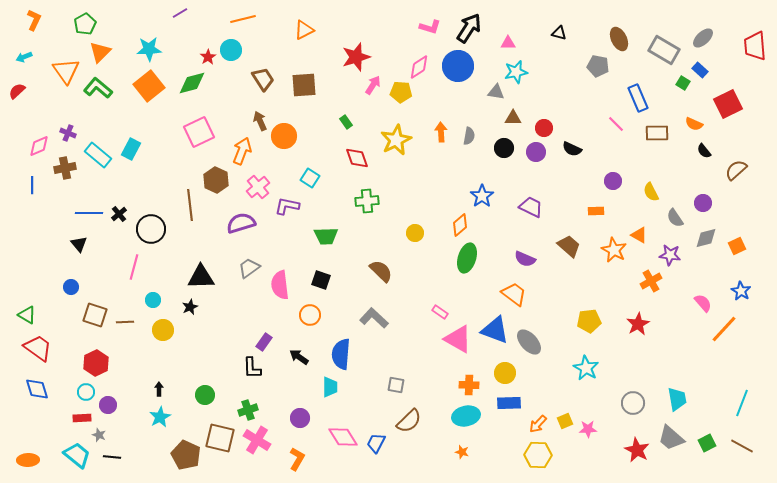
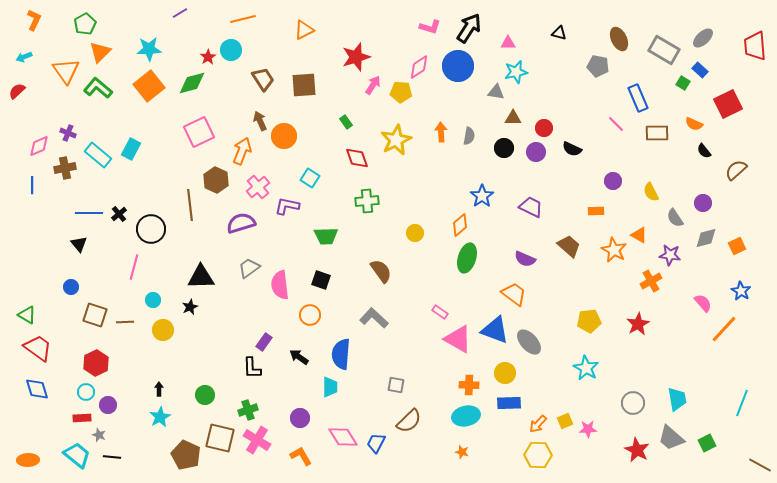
brown semicircle at (381, 271): rotated 10 degrees clockwise
brown line at (742, 446): moved 18 px right, 19 px down
orange L-shape at (297, 459): moved 4 px right, 3 px up; rotated 60 degrees counterclockwise
